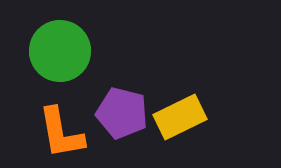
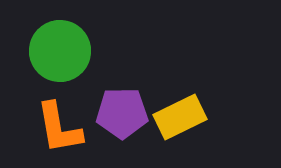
purple pentagon: rotated 15 degrees counterclockwise
orange L-shape: moved 2 px left, 5 px up
